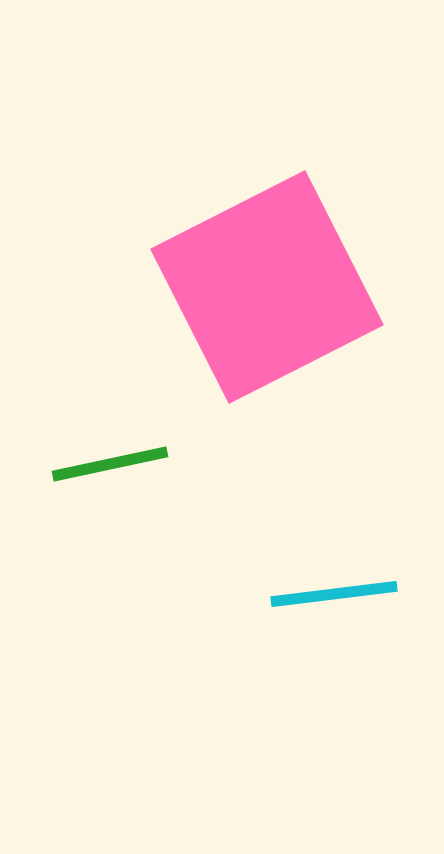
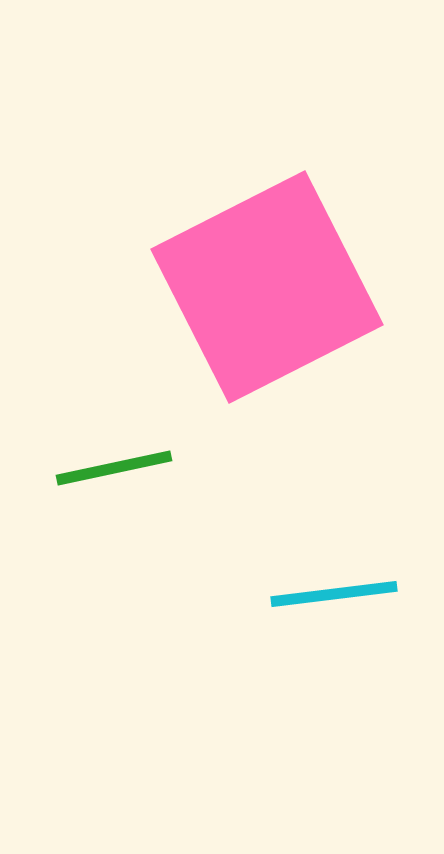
green line: moved 4 px right, 4 px down
